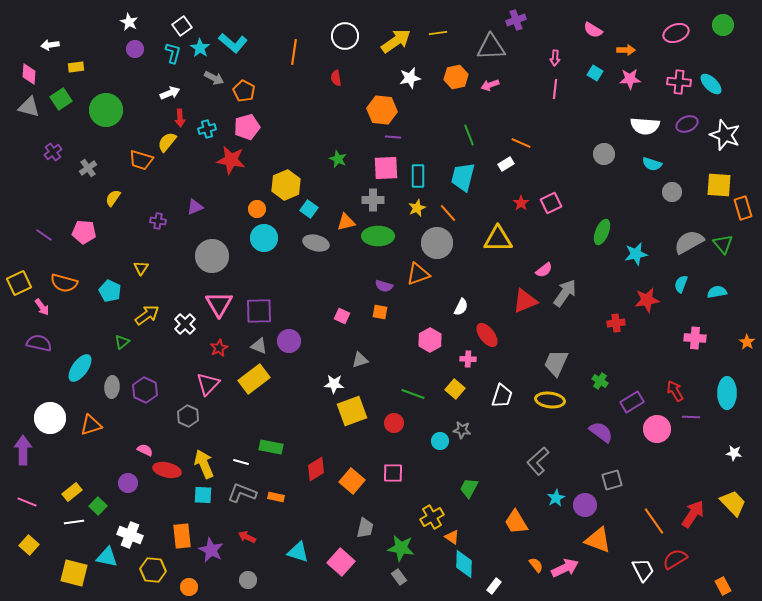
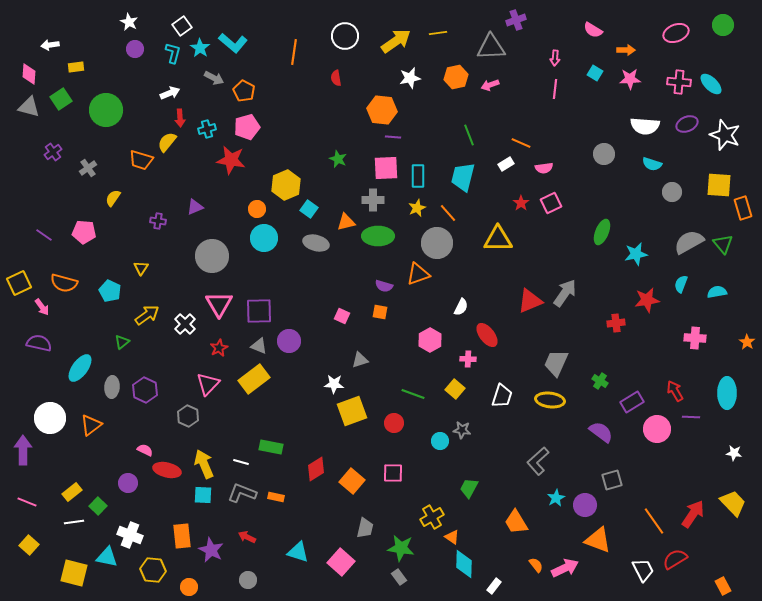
pink semicircle at (544, 270): moved 102 px up; rotated 30 degrees clockwise
red triangle at (525, 301): moved 5 px right
orange triangle at (91, 425): rotated 20 degrees counterclockwise
